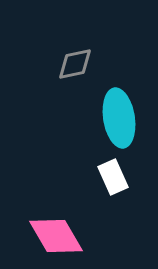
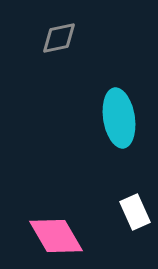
gray diamond: moved 16 px left, 26 px up
white rectangle: moved 22 px right, 35 px down
